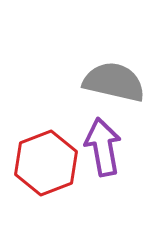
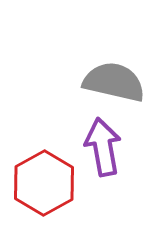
red hexagon: moved 2 px left, 20 px down; rotated 8 degrees counterclockwise
